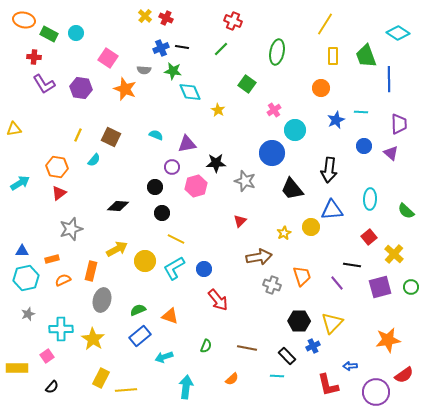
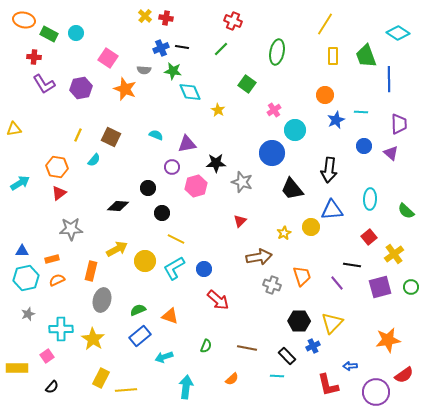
red cross at (166, 18): rotated 16 degrees counterclockwise
purple hexagon at (81, 88): rotated 20 degrees counterclockwise
orange circle at (321, 88): moved 4 px right, 7 px down
gray star at (245, 181): moved 3 px left, 1 px down
black circle at (155, 187): moved 7 px left, 1 px down
gray star at (71, 229): rotated 15 degrees clockwise
yellow cross at (394, 254): rotated 12 degrees clockwise
orange semicircle at (63, 280): moved 6 px left
red arrow at (218, 300): rotated 10 degrees counterclockwise
